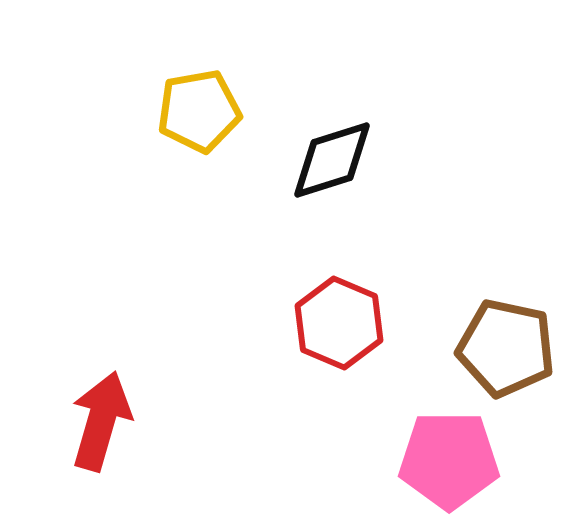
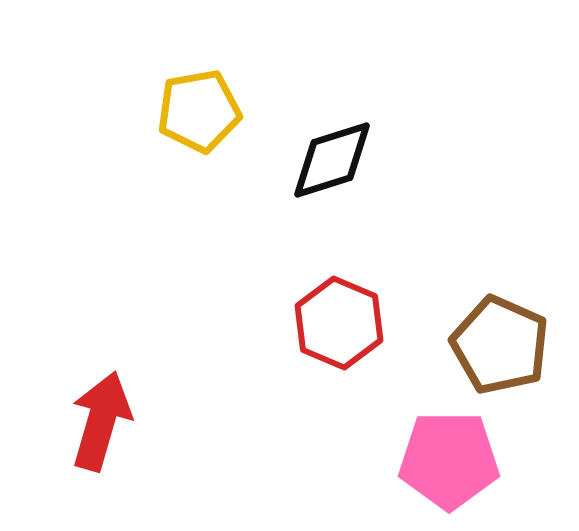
brown pentagon: moved 6 px left, 3 px up; rotated 12 degrees clockwise
